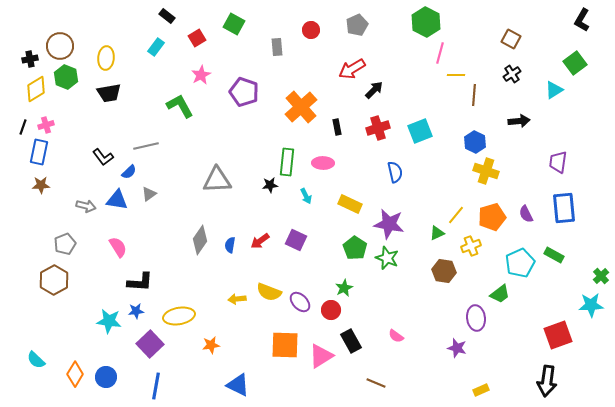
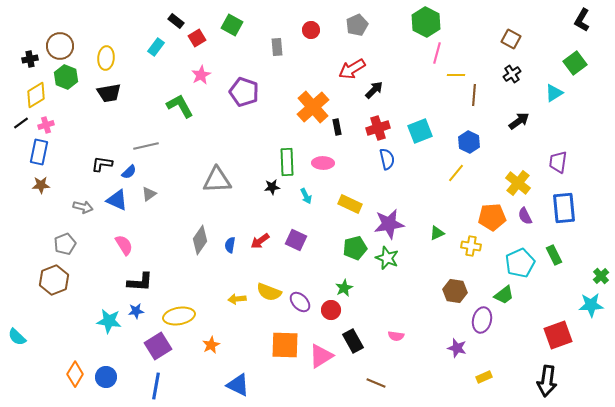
black rectangle at (167, 16): moved 9 px right, 5 px down
green square at (234, 24): moved 2 px left, 1 px down
pink line at (440, 53): moved 3 px left
yellow diamond at (36, 89): moved 6 px down
cyan triangle at (554, 90): moved 3 px down
orange cross at (301, 107): moved 12 px right
black arrow at (519, 121): rotated 30 degrees counterclockwise
black line at (23, 127): moved 2 px left, 4 px up; rotated 35 degrees clockwise
blue hexagon at (475, 142): moved 6 px left
black L-shape at (103, 157): moved 1 px left, 7 px down; rotated 135 degrees clockwise
green rectangle at (287, 162): rotated 8 degrees counterclockwise
yellow cross at (486, 171): moved 32 px right, 12 px down; rotated 20 degrees clockwise
blue semicircle at (395, 172): moved 8 px left, 13 px up
black star at (270, 185): moved 2 px right, 2 px down
blue triangle at (117, 200): rotated 15 degrees clockwise
gray arrow at (86, 206): moved 3 px left, 1 px down
purple semicircle at (526, 214): moved 1 px left, 2 px down
yellow line at (456, 215): moved 42 px up
orange pentagon at (492, 217): rotated 12 degrees clockwise
purple star at (389, 224): rotated 20 degrees counterclockwise
yellow cross at (471, 246): rotated 30 degrees clockwise
pink semicircle at (118, 247): moved 6 px right, 2 px up
green pentagon at (355, 248): rotated 25 degrees clockwise
green rectangle at (554, 255): rotated 36 degrees clockwise
brown hexagon at (444, 271): moved 11 px right, 20 px down
brown hexagon at (54, 280): rotated 8 degrees clockwise
green trapezoid at (500, 294): moved 4 px right, 1 px down
purple ellipse at (476, 318): moved 6 px right, 2 px down; rotated 20 degrees clockwise
pink semicircle at (396, 336): rotated 28 degrees counterclockwise
black rectangle at (351, 341): moved 2 px right
purple square at (150, 344): moved 8 px right, 2 px down; rotated 12 degrees clockwise
orange star at (211, 345): rotated 18 degrees counterclockwise
cyan semicircle at (36, 360): moved 19 px left, 23 px up
yellow rectangle at (481, 390): moved 3 px right, 13 px up
